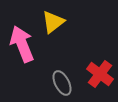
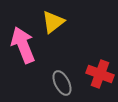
pink arrow: moved 1 px right, 1 px down
red cross: rotated 16 degrees counterclockwise
